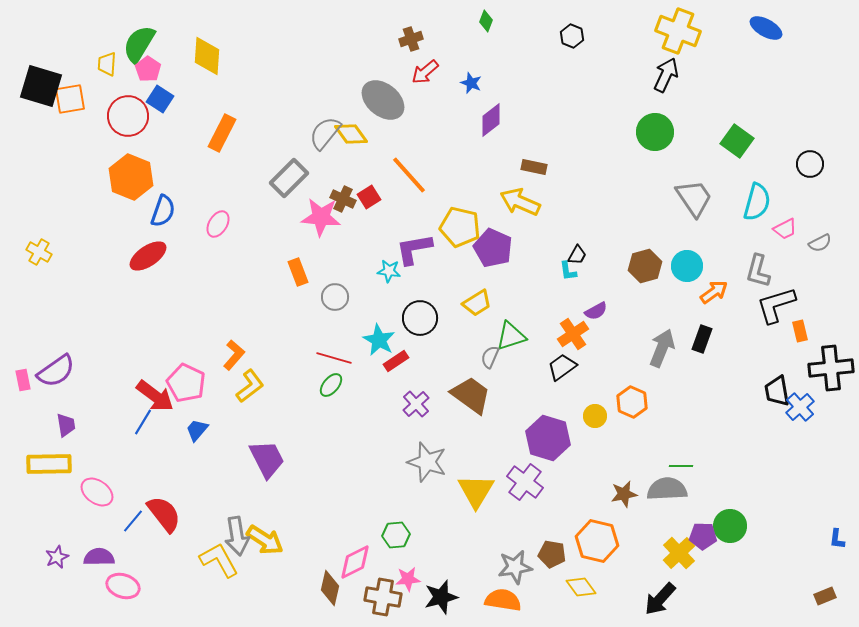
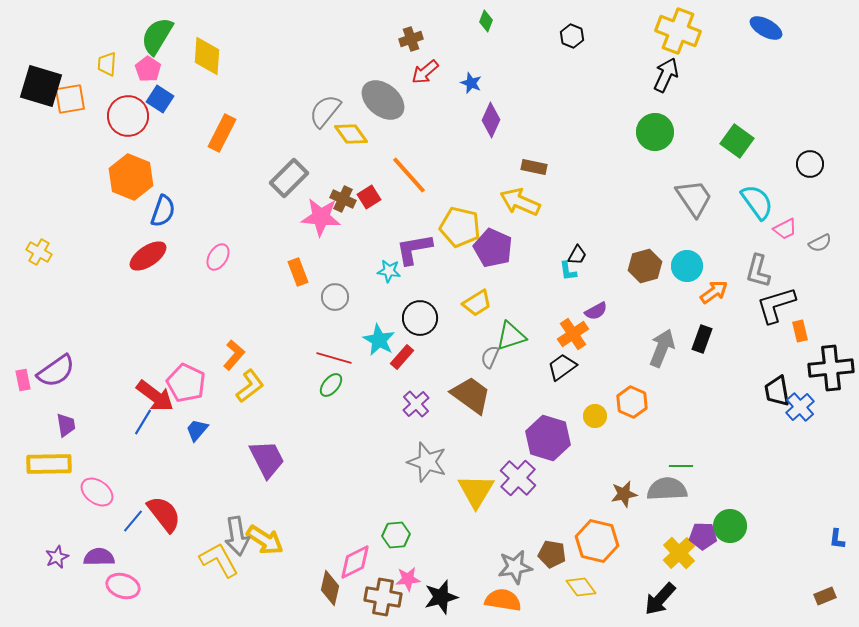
green semicircle at (139, 44): moved 18 px right, 8 px up
purple diamond at (491, 120): rotated 28 degrees counterclockwise
gray semicircle at (325, 133): moved 22 px up
cyan semicircle at (757, 202): rotated 51 degrees counterclockwise
pink ellipse at (218, 224): moved 33 px down
red rectangle at (396, 361): moved 6 px right, 4 px up; rotated 15 degrees counterclockwise
purple cross at (525, 482): moved 7 px left, 4 px up; rotated 6 degrees clockwise
